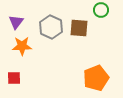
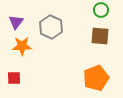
brown square: moved 21 px right, 8 px down
